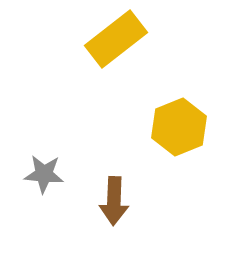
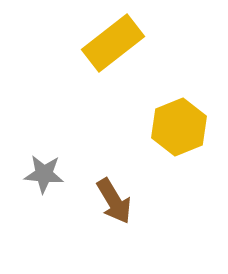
yellow rectangle: moved 3 px left, 4 px down
brown arrow: rotated 33 degrees counterclockwise
